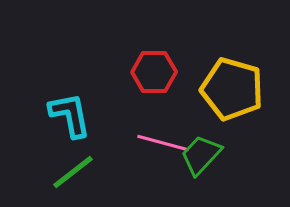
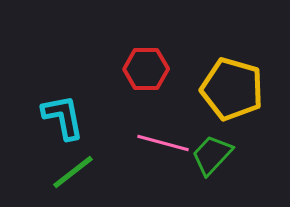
red hexagon: moved 8 px left, 3 px up
cyan L-shape: moved 7 px left, 2 px down
green trapezoid: moved 11 px right
